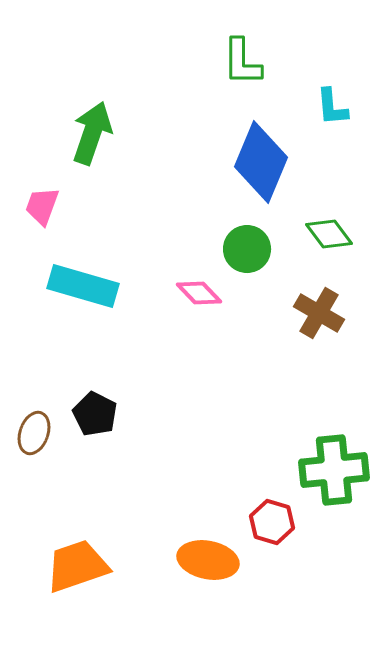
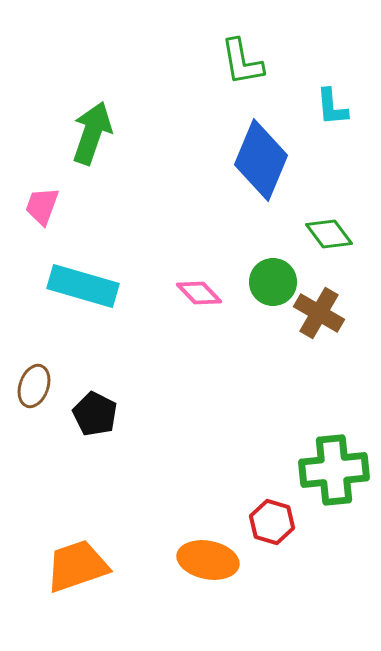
green L-shape: rotated 10 degrees counterclockwise
blue diamond: moved 2 px up
green circle: moved 26 px right, 33 px down
brown ellipse: moved 47 px up
